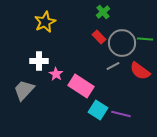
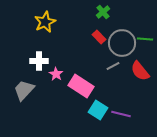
red semicircle: rotated 15 degrees clockwise
